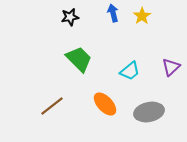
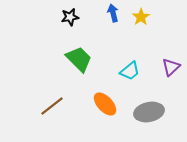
yellow star: moved 1 px left, 1 px down
